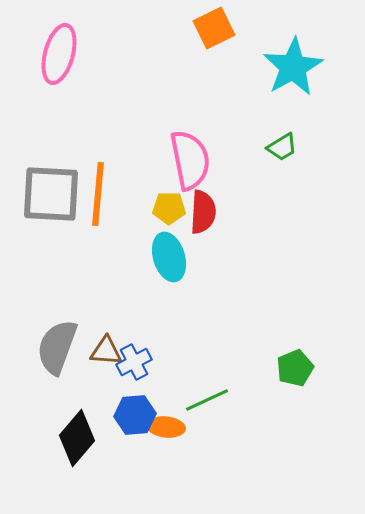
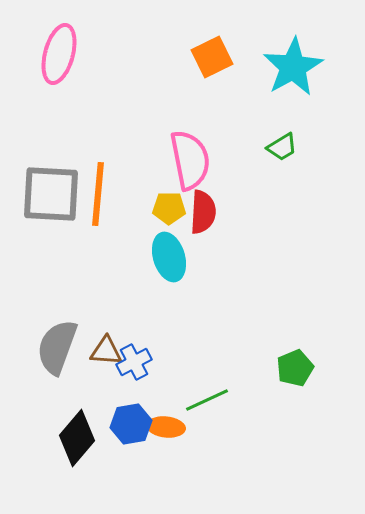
orange square: moved 2 px left, 29 px down
blue hexagon: moved 4 px left, 9 px down; rotated 6 degrees counterclockwise
